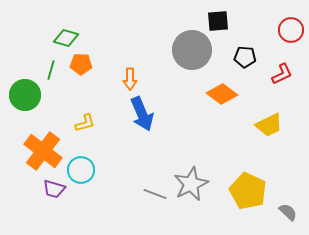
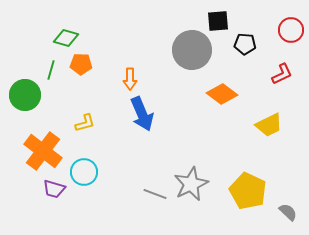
black pentagon: moved 13 px up
cyan circle: moved 3 px right, 2 px down
